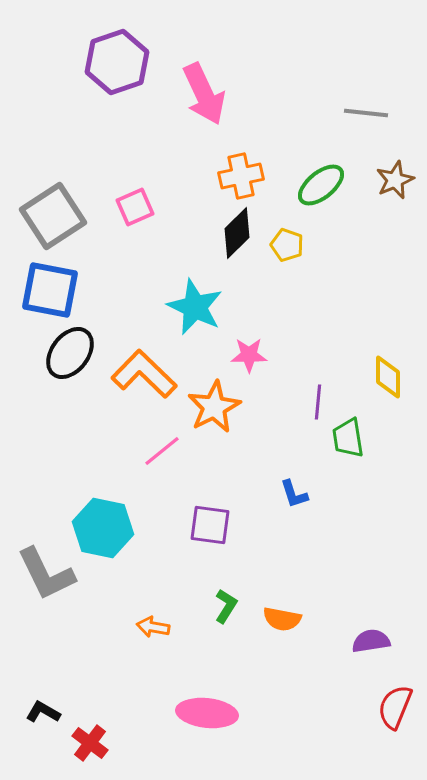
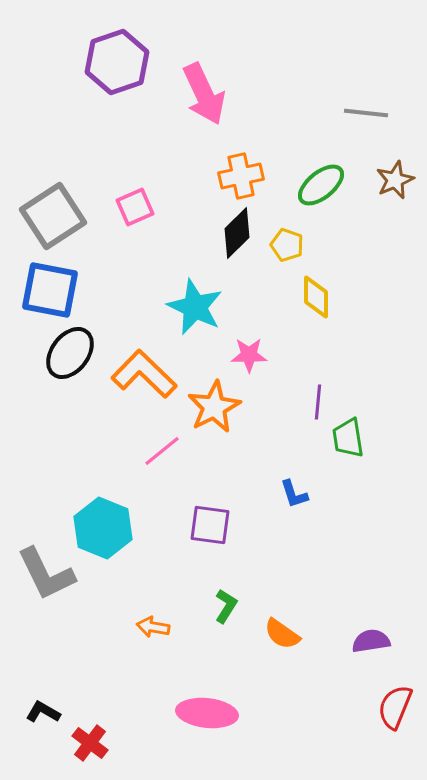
yellow diamond: moved 72 px left, 80 px up
cyan hexagon: rotated 10 degrees clockwise
orange semicircle: moved 15 px down; rotated 24 degrees clockwise
